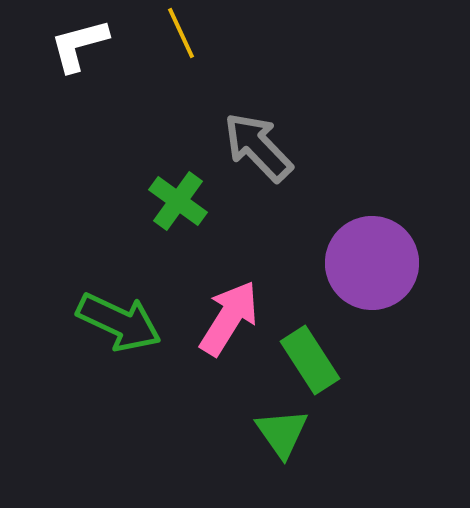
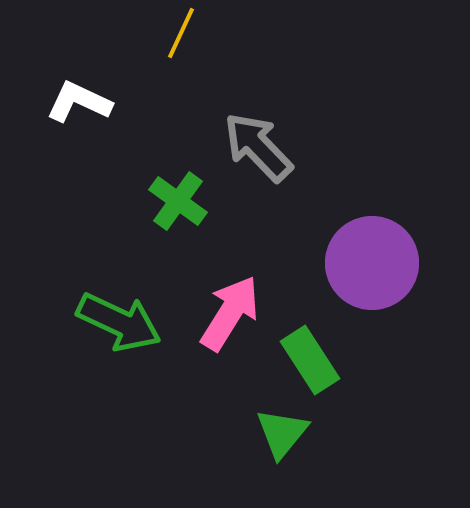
yellow line: rotated 50 degrees clockwise
white L-shape: moved 57 px down; rotated 40 degrees clockwise
pink arrow: moved 1 px right, 5 px up
green triangle: rotated 14 degrees clockwise
